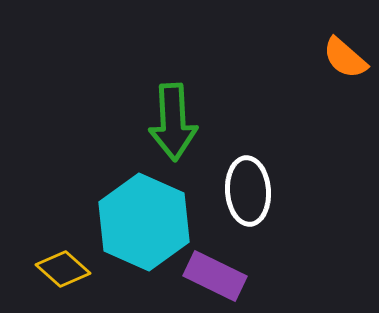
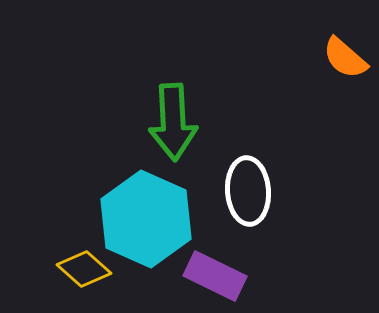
cyan hexagon: moved 2 px right, 3 px up
yellow diamond: moved 21 px right
